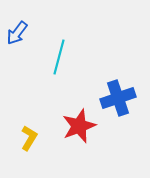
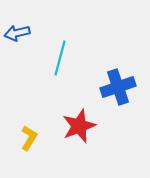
blue arrow: rotated 40 degrees clockwise
cyan line: moved 1 px right, 1 px down
blue cross: moved 11 px up
